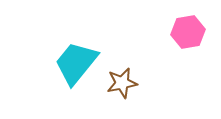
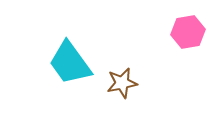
cyan trapezoid: moved 6 px left; rotated 75 degrees counterclockwise
